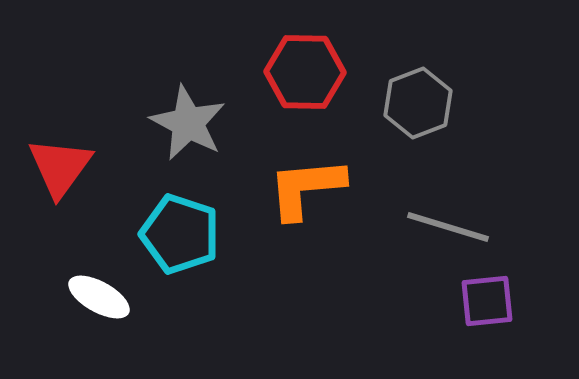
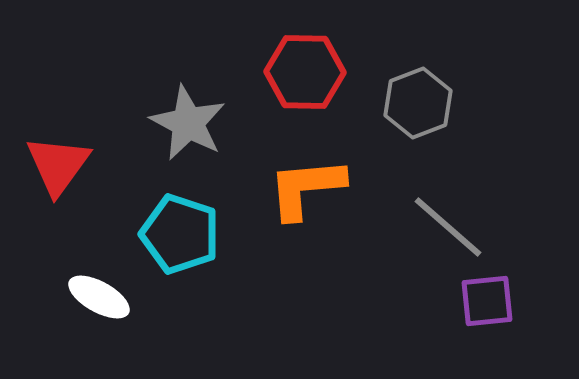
red triangle: moved 2 px left, 2 px up
gray line: rotated 24 degrees clockwise
